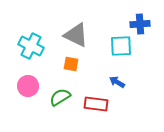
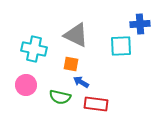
cyan cross: moved 3 px right, 3 px down; rotated 15 degrees counterclockwise
blue arrow: moved 36 px left
pink circle: moved 2 px left, 1 px up
green semicircle: rotated 135 degrees counterclockwise
